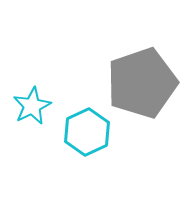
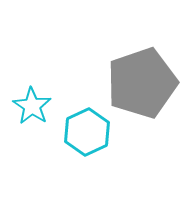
cyan star: rotated 12 degrees counterclockwise
